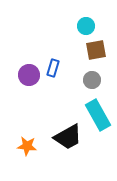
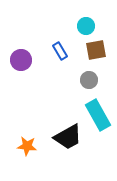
blue rectangle: moved 7 px right, 17 px up; rotated 48 degrees counterclockwise
purple circle: moved 8 px left, 15 px up
gray circle: moved 3 px left
